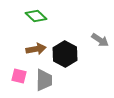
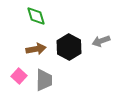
green diamond: rotated 30 degrees clockwise
gray arrow: moved 1 px right, 1 px down; rotated 126 degrees clockwise
black hexagon: moved 4 px right, 7 px up
pink square: rotated 28 degrees clockwise
